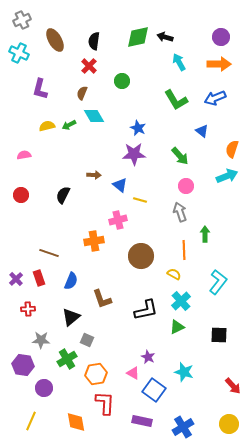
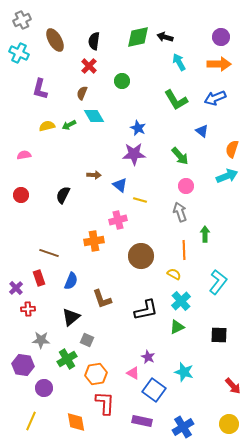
purple cross at (16, 279): moved 9 px down
